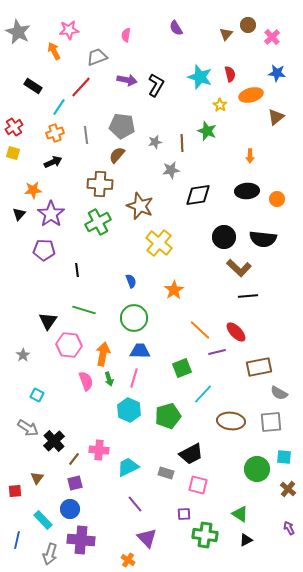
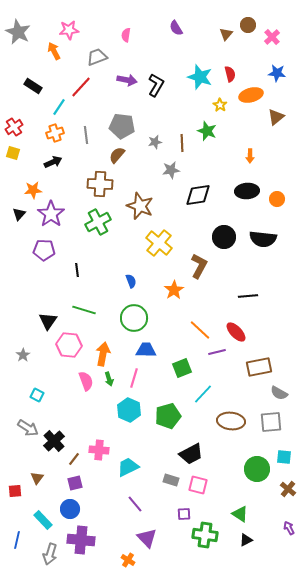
brown L-shape at (239, 268): moved 40 px left, 2 px up; rotated 105 degrees counterclockwise
blue trapezoid at (140, 351): moved 6 px right, 1 px up
gray rectangle at (166, 473): moved 5 px right, 7 px down
